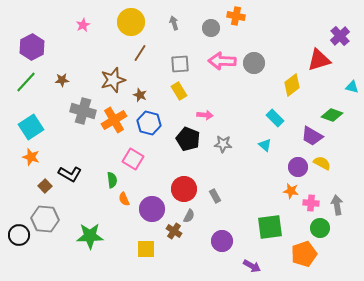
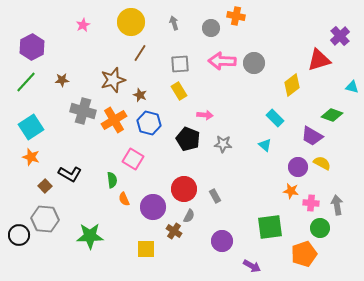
purple circle at (152, 209): moved 1 px right, 2 px up
